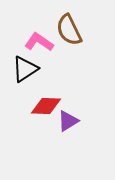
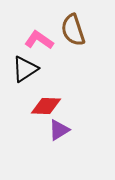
brown semicircle: moved 4 px right; rotated 8 degrees clockwise
pink L-shape: moved 2 px up
purple triangle: moved 9 px left, 9 px down
